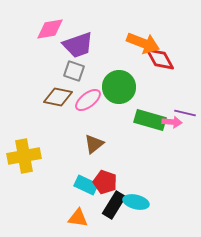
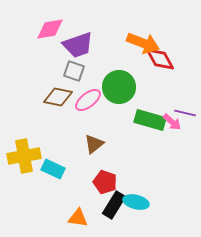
pink arrow: rotated 36 degrees clockwise
cyan rectangle: moved 33 px left, 16 px up
